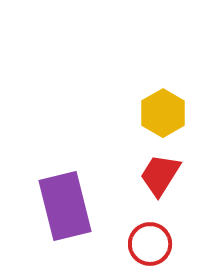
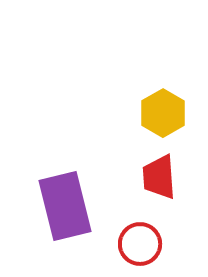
red trapezoid: moved 1 px left, 2 px down; rotated 36 degrees counterclockwise
red circle: moved 10 px left
